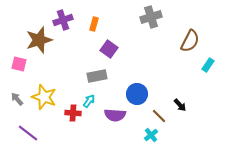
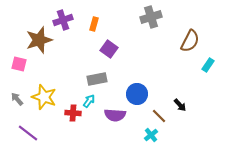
gray rectangle: moved 3 px down
